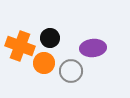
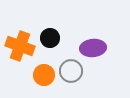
orange circle: moved 12 px down
